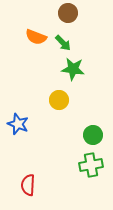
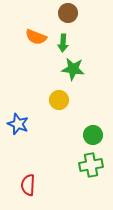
green arrow: rotated 48 degrees clockwise
